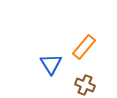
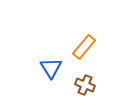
blue triangle: moved 4 px down
